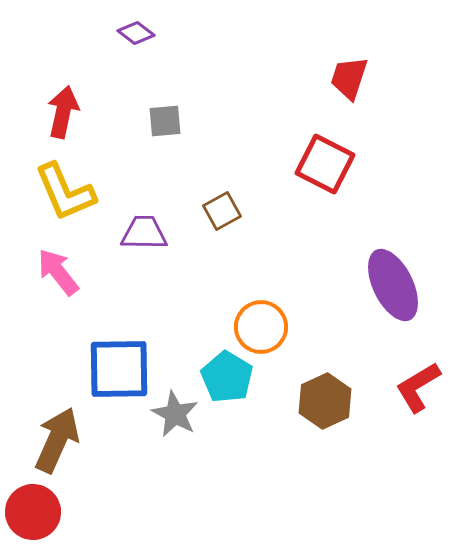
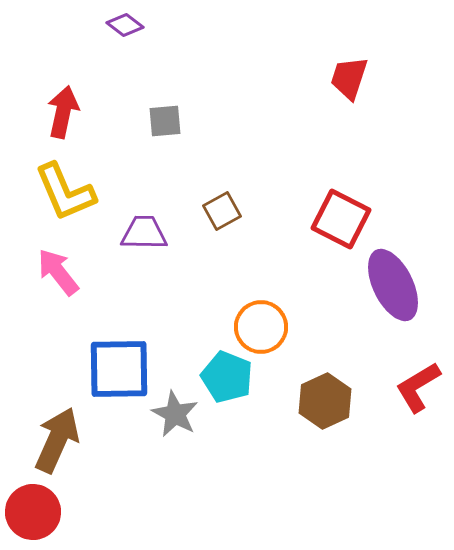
purple diamond: moved 11 px left, 8 px up
red square: moved 16 px right, 55 px down
cyan pentagon: rotated 9 degrees counterclockwise
